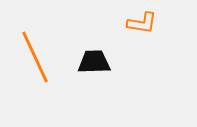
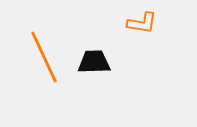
orange line: moved 9 px right
